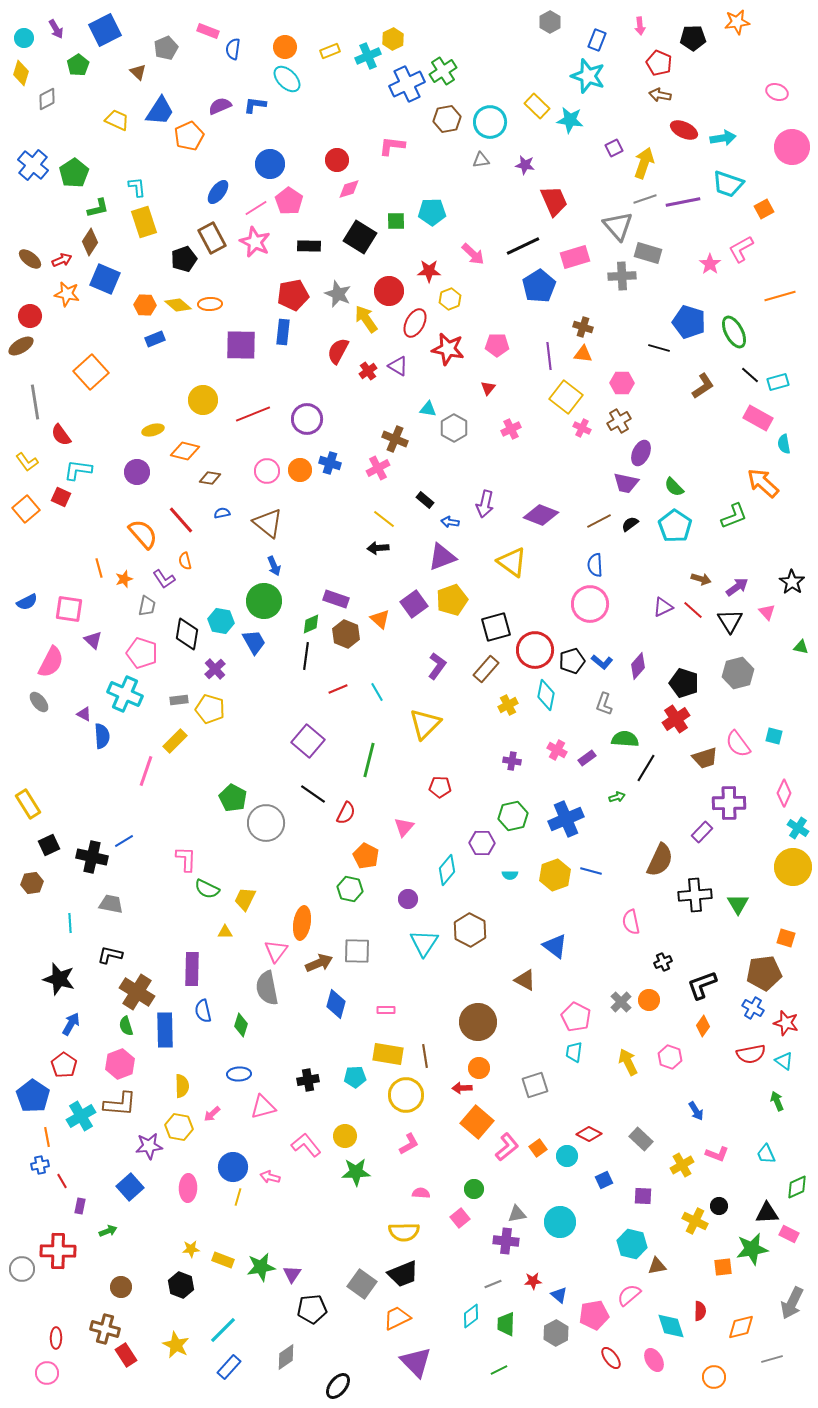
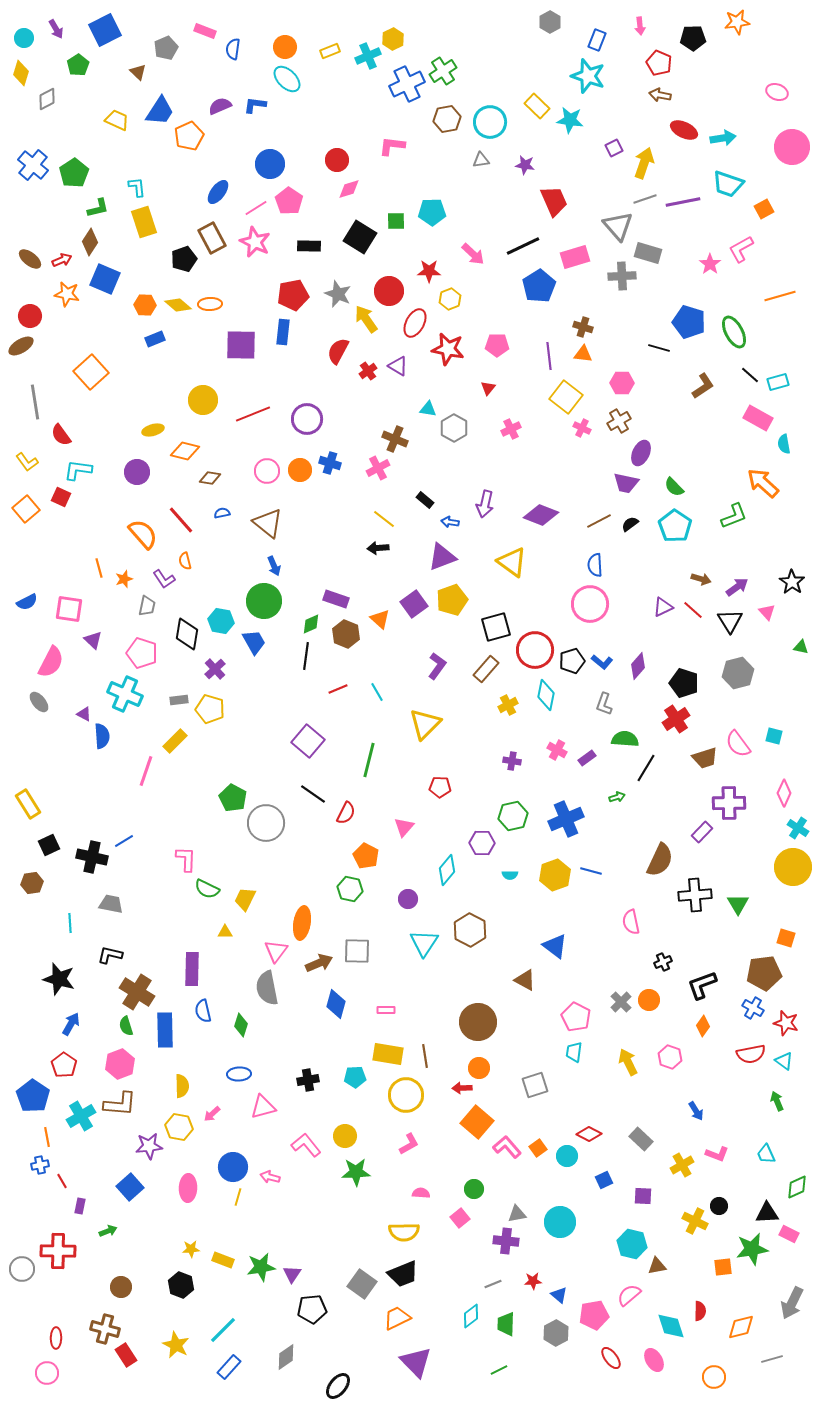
pink rectangle at (208, 31): moved 3 px left
pink L-shape at (507, 1147): rotated 92 degrees counterclockwise
